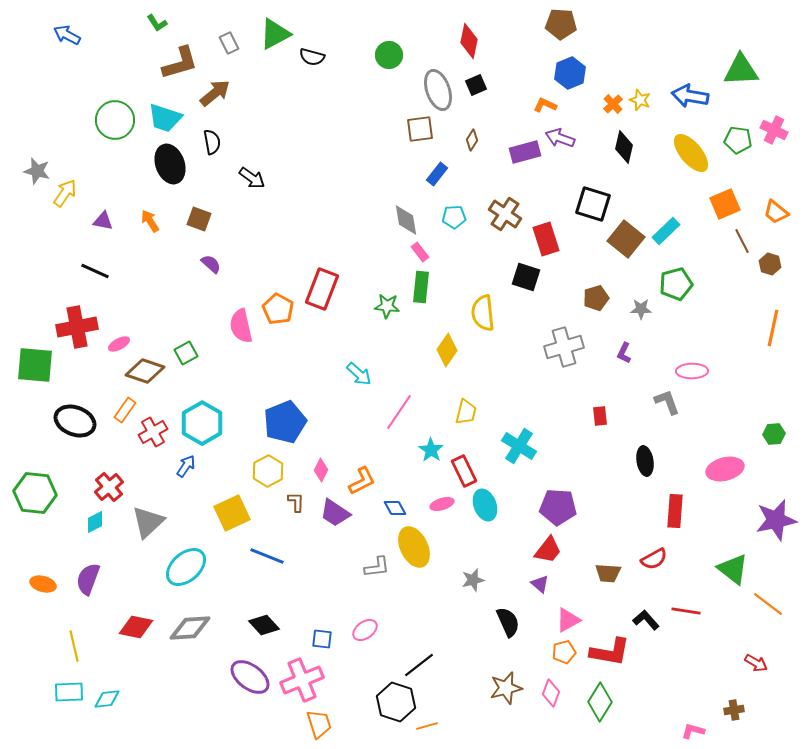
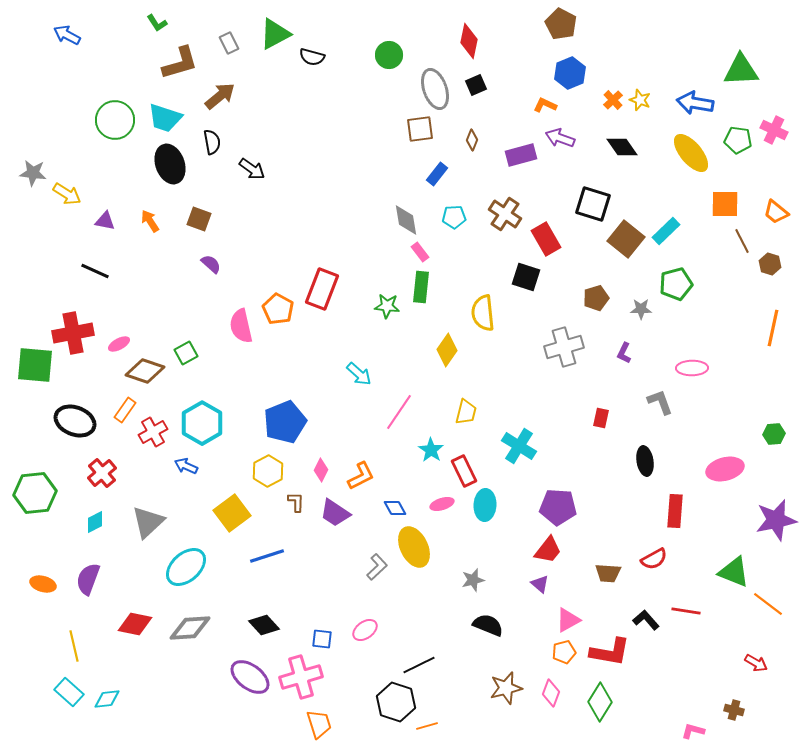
brown pentagon at (561, 24): rotated 24 degrees clockwise
gray ellipse at (438, 90): moved 3 px left, 1 px up
brown arrow at (215, 93): moved 5 px right, 3 px down
blue arrow at (690, 96): moved 5 px right, 7 px down
orange cross at (613, 104): moved 4 px up
brown diamond at (472, 140): rotated 10 degrees counterclockwise
black diamond at (624, 147): moved 2 px left; rotated 48 degrees counterclockwise
purple rectangle at (525, 152): moved 4 px left, 3 px down
gray star at (37, 171): moved 4 px left, 2 px down; rotated 8 degrees counterclockwise
black arrow at (252, 178): moved 9 px up
yellow arrow at (65, 193): moved 2 px right, 1 px down; rotated 88 degrees clockwise
orange square at (725, 204): rotated 24 degrees clockwise
purple triangle at (103, 221): moved 2 px right
red rectangle at (546, 239): rotated 12 degrees counterclockwise
red cross at (77, 327): moved 4 px left, 6 px down
pink ellipse at (692, 371): moved 3 px up
gray L-shape at (667, 402): moved 7 px left
red rectangle at (600, 416): moved 1 px right, 2 px down; rotated 18 degrees clockwise
blue arrow at (186, 466): rotated 100 degrees counterclockwise
orange L-shape at (362, 481): moved 1 px left, 5 px up
red cross at (109, 487): moved 7 px left, 14 px up
green hexagon at (35, 493): rotated 12 degrees counterclockwise
cyan ellipse at (485, 505): rotated 24 degrees clockwise
yellow square at (232, 513): rotated 12 degrees counterclockwise
blue line at (267, 556): rotated 40 degrees counterclockwise
gray L-shape at (377, 567): rotated 36 degrees counterclockwise
green triangle at (733, 569): moved 1 px right, 3 px down; rotated 16 degrees counterclockwise
black semicircle at (508, 622): moved 20 px left, 3 px down; rotated 44 degrees counterclockwise
red diamond at (136, 627): moved 1 px left, 3 px up
black line at (419, 665): rotated 12 degrees clockwise
pink cross at (302, 680): moved 1 px left, 3 px up; rotated 6 degrees clockwise
cyan rectangle at (69, 692): rotated 44 degrees clockwise
brown cross at (734, 710): rotated 24 degrees clockwise
